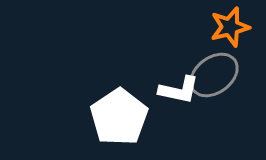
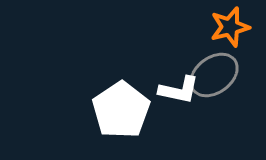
white pentagon: moved 2 px right, 7 px up
